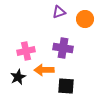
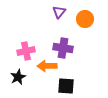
purple triangle: rotated 32 degrees counterclockwise
orange arrow: moved 3 px right, 4 px up
